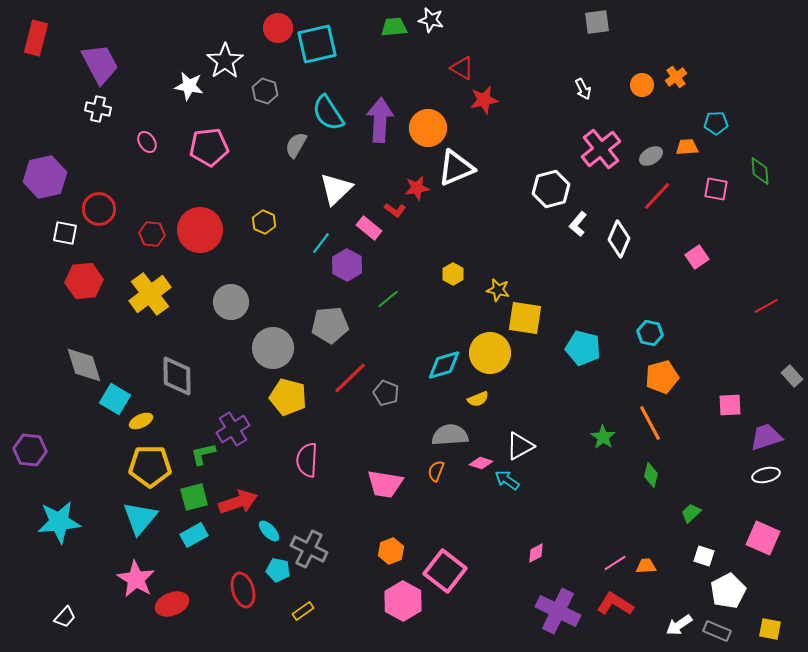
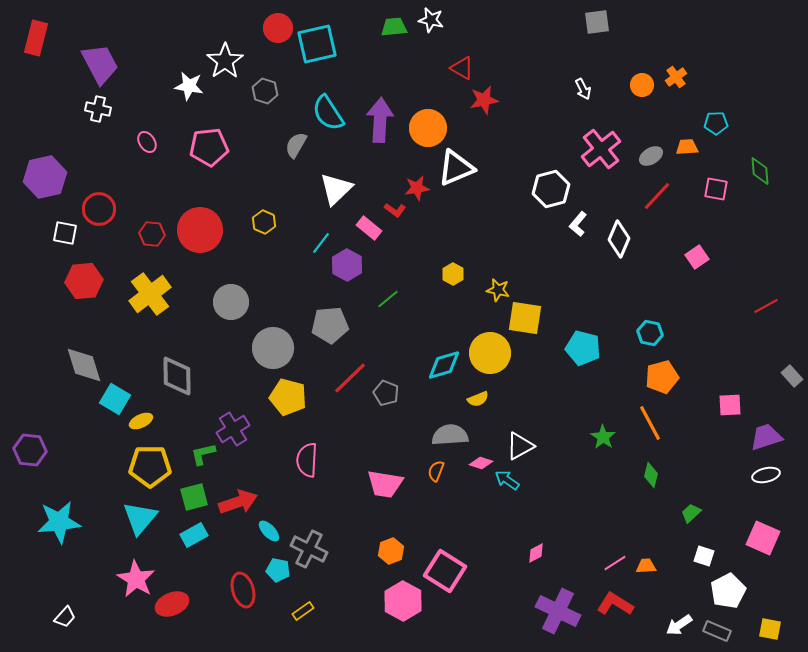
pink square at (445, 571): rotated 6 degrees counterclockwise
